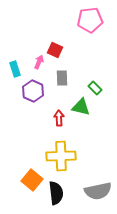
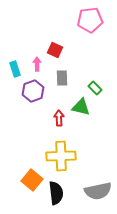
pink arrow: moved 2 px left, 2 px down; rotated 24 degrees counterclockwise
purple hexagon: rotated 15 degrees clockwise
